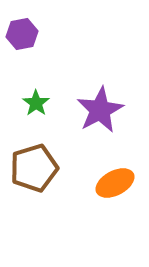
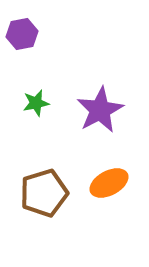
green star: rotated 24 degrees clockwise
brown pentagon: moved 10 px right, 25 px down
orange ellipse: moved 6 px left
